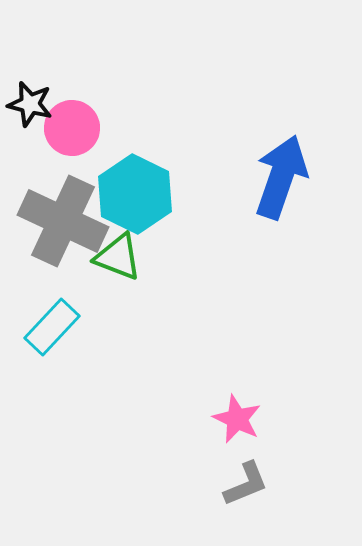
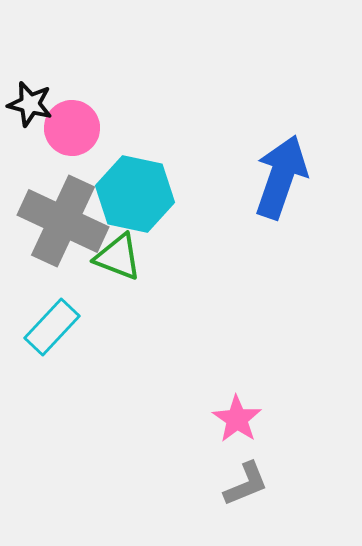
cyan hexagon: rotated 14 degrees counterclockwise
pink star: rotated 9 degrees clockwise
